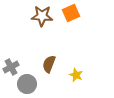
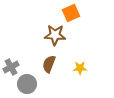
brown star: moved 13 px right, 19 px down
yellow star: moved 4 px right, 7 px up; rotated 24 degrees counterclockwise
